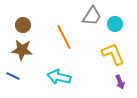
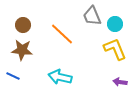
gray trapezoid: rotated 125 degrees clockwise
orange line: moved 2 px left, 3 px up; rotated 20 degrees counterclockwise
yellow L-shape: moved 2 px right, 5 px up
cyan arrow: moved 1 px right
purple arrow: rotated 120 degrees clockwise
